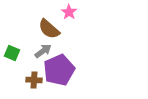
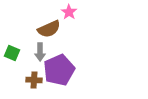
brown semicircle: rotated 65 degrees counterclockwise
gray arrow: moved 3 px left, 1 px down; rotated 126 degrees clockwise
